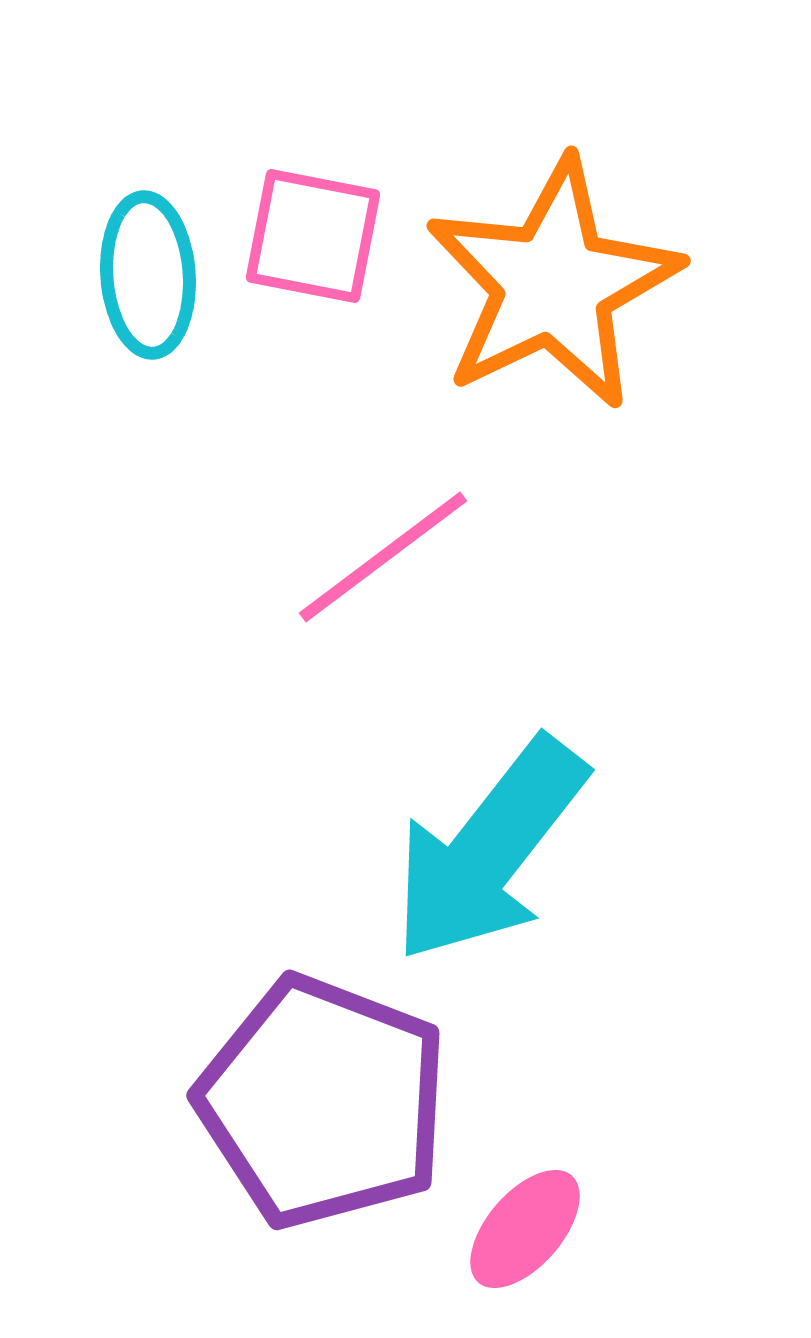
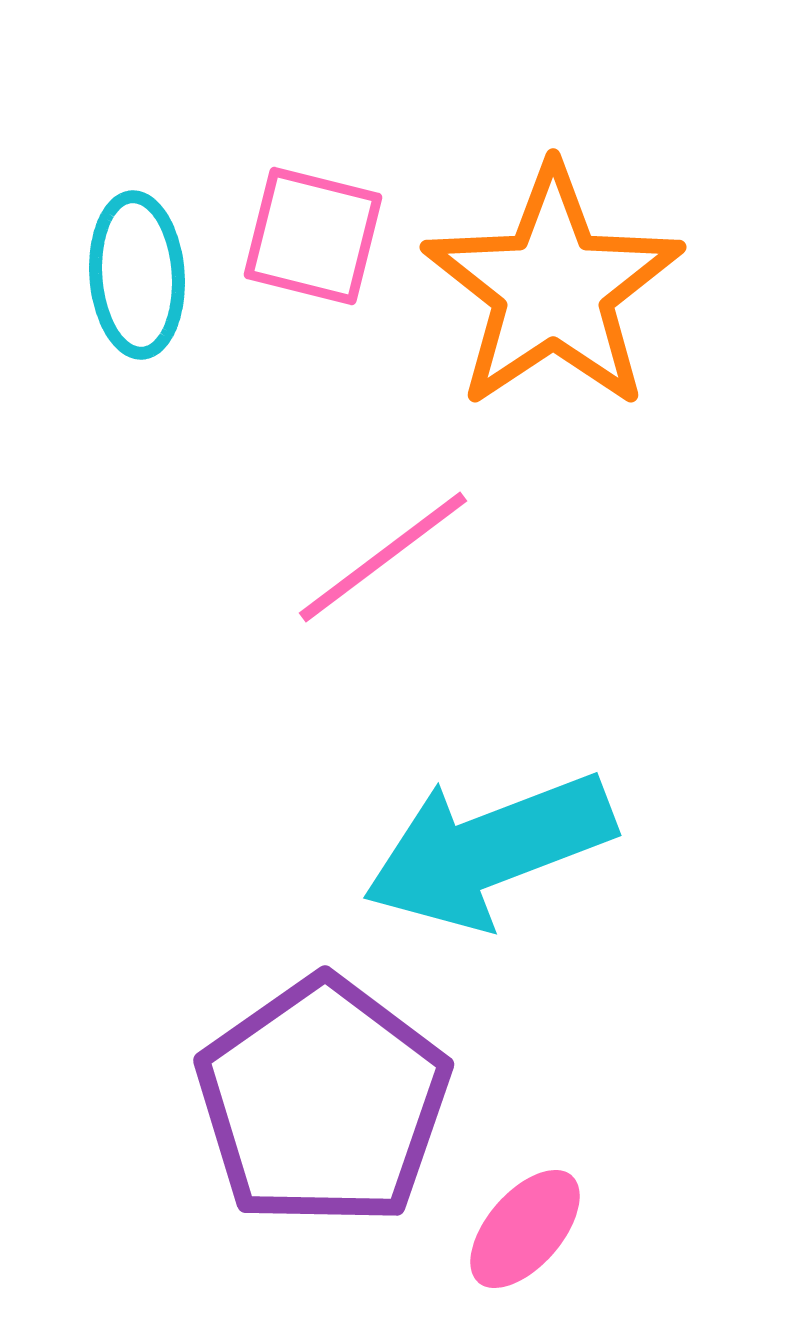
pink square: rotated 3 degrees clockwise
cyan ellipse: moved 11 px left
orange star: moved 4 px down; rotated 8 degrees counterclockwise
cyan arrow: rotated 31 degrees clockwise
purple pentagon: rotated 16 degrees clockwise
